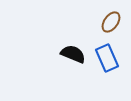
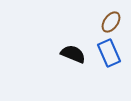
blue rectangle: moved 2 px right, 5 px up
